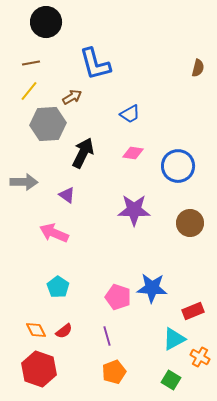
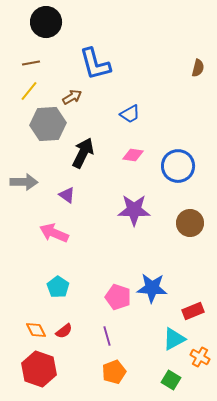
pink diamond: moved 2 px down
